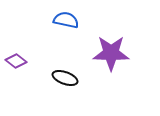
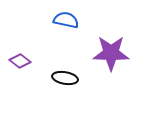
purple diamond: moved 4 px right
black ellipse: rotated 10 degrees counterclockwise
